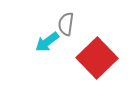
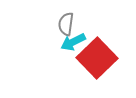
cyan arrow: moved 26 px right; rotated 10 degrees clockwise
